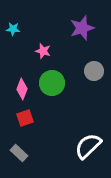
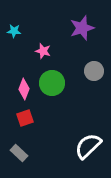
cyan star: moved 1 px right, 2 px down
pink diamond: moved 2 px right
